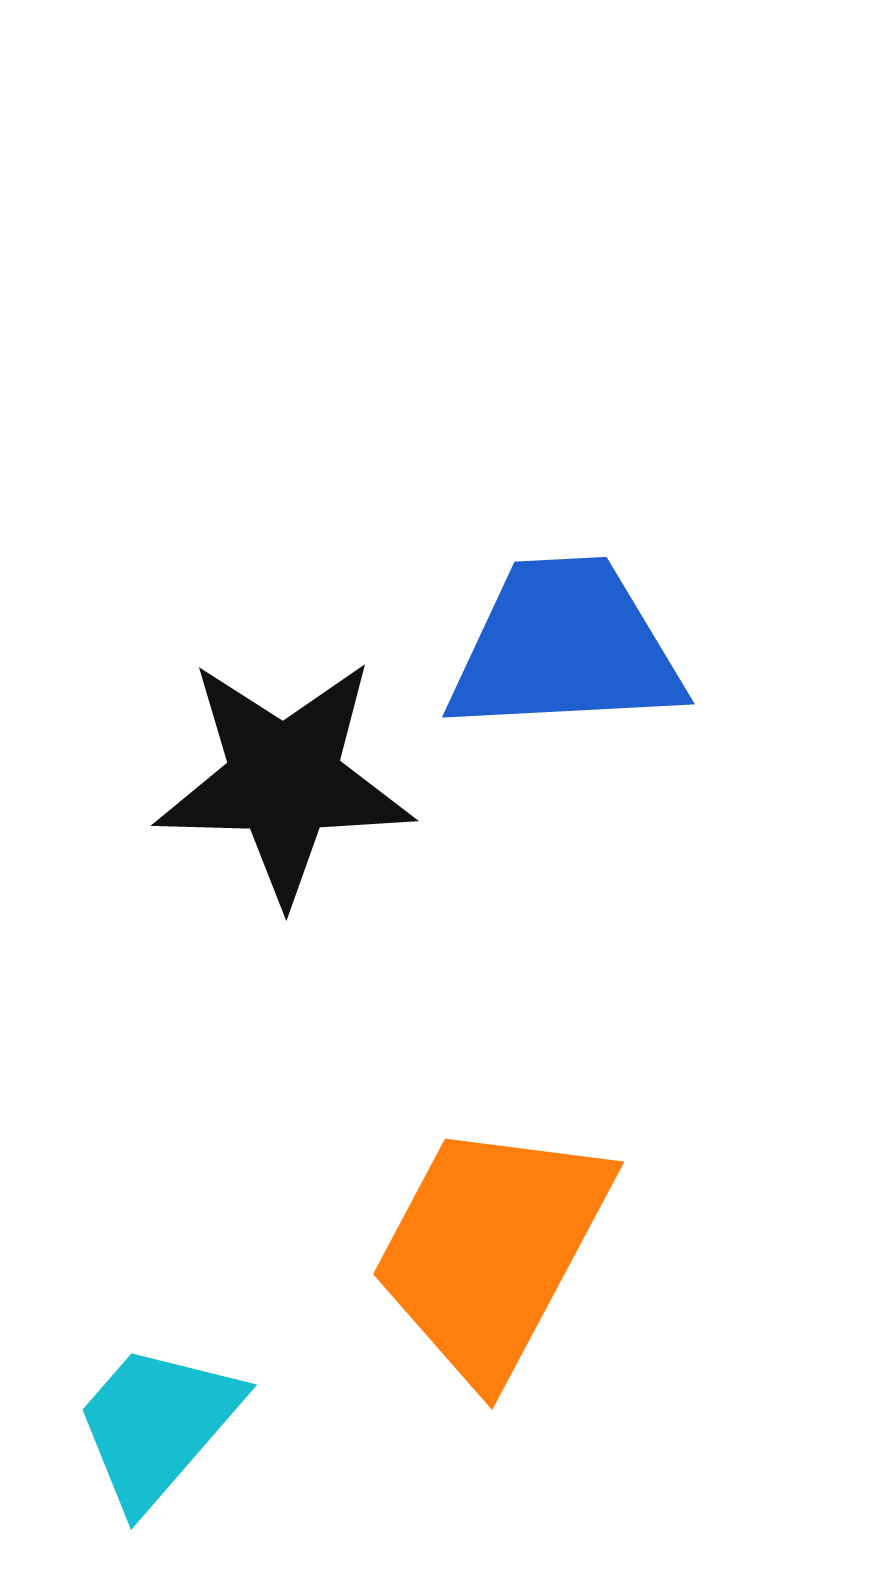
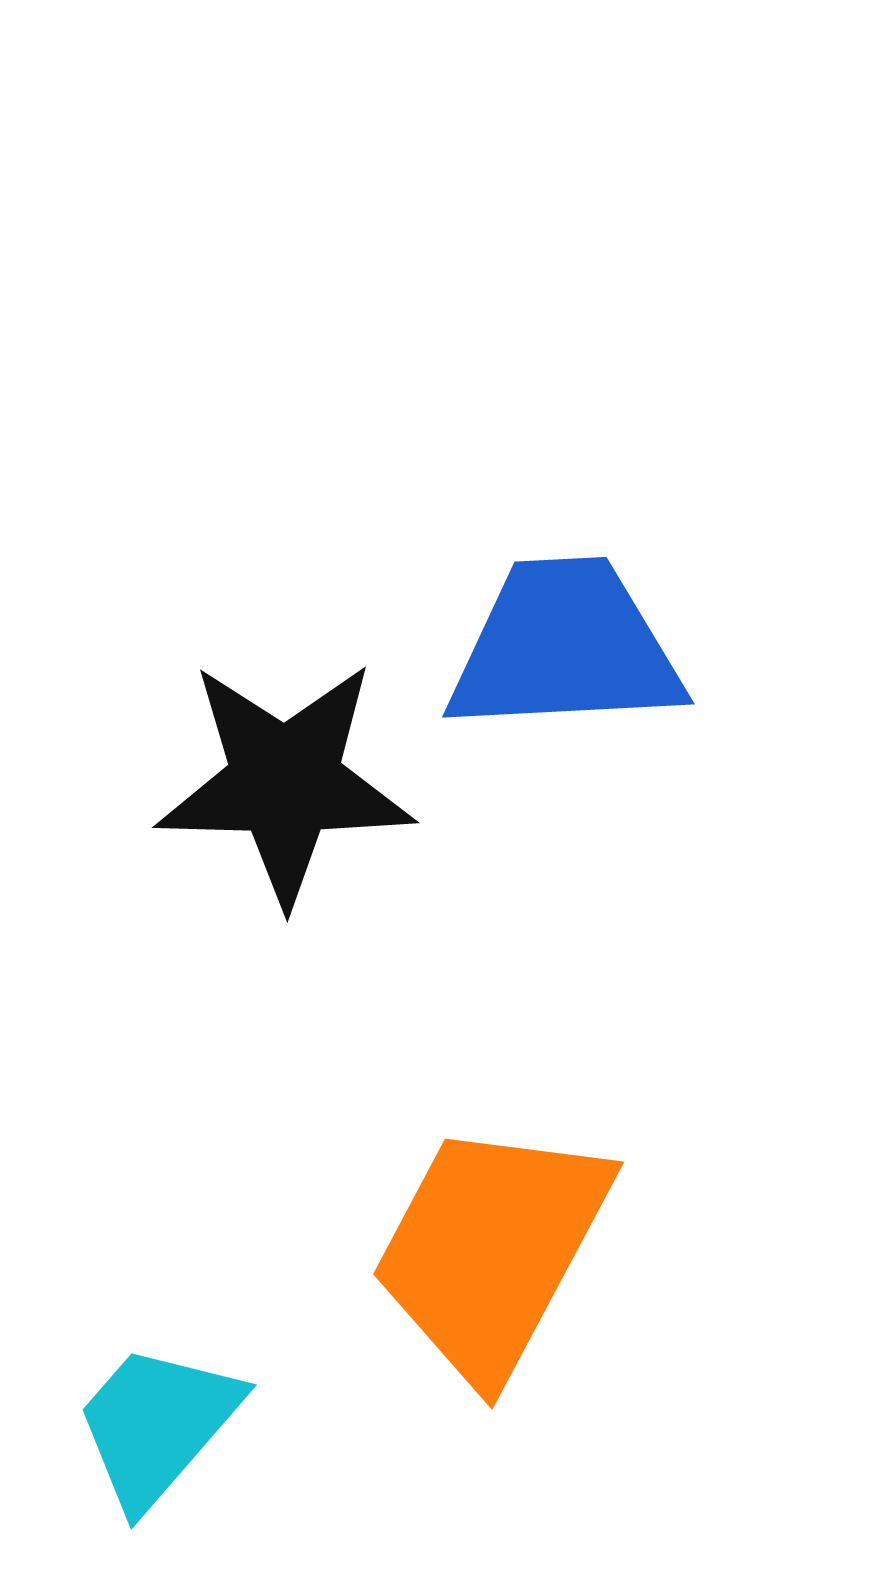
black star: moved 1 px right, 2 px down
